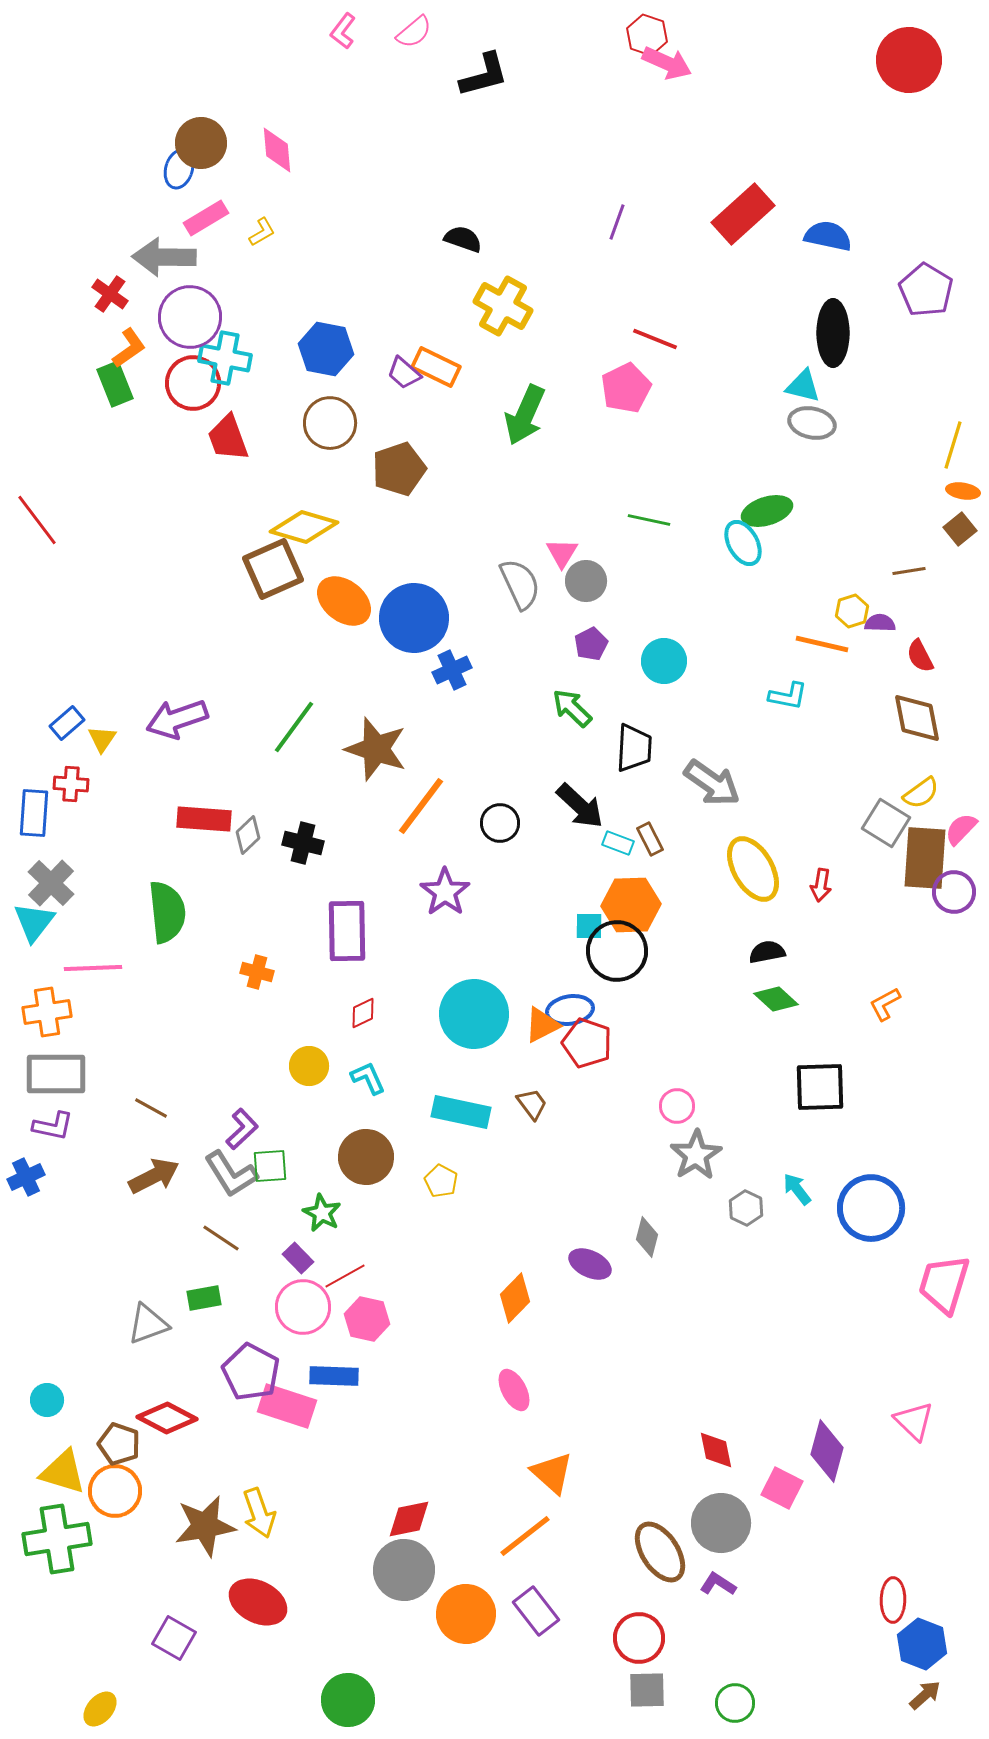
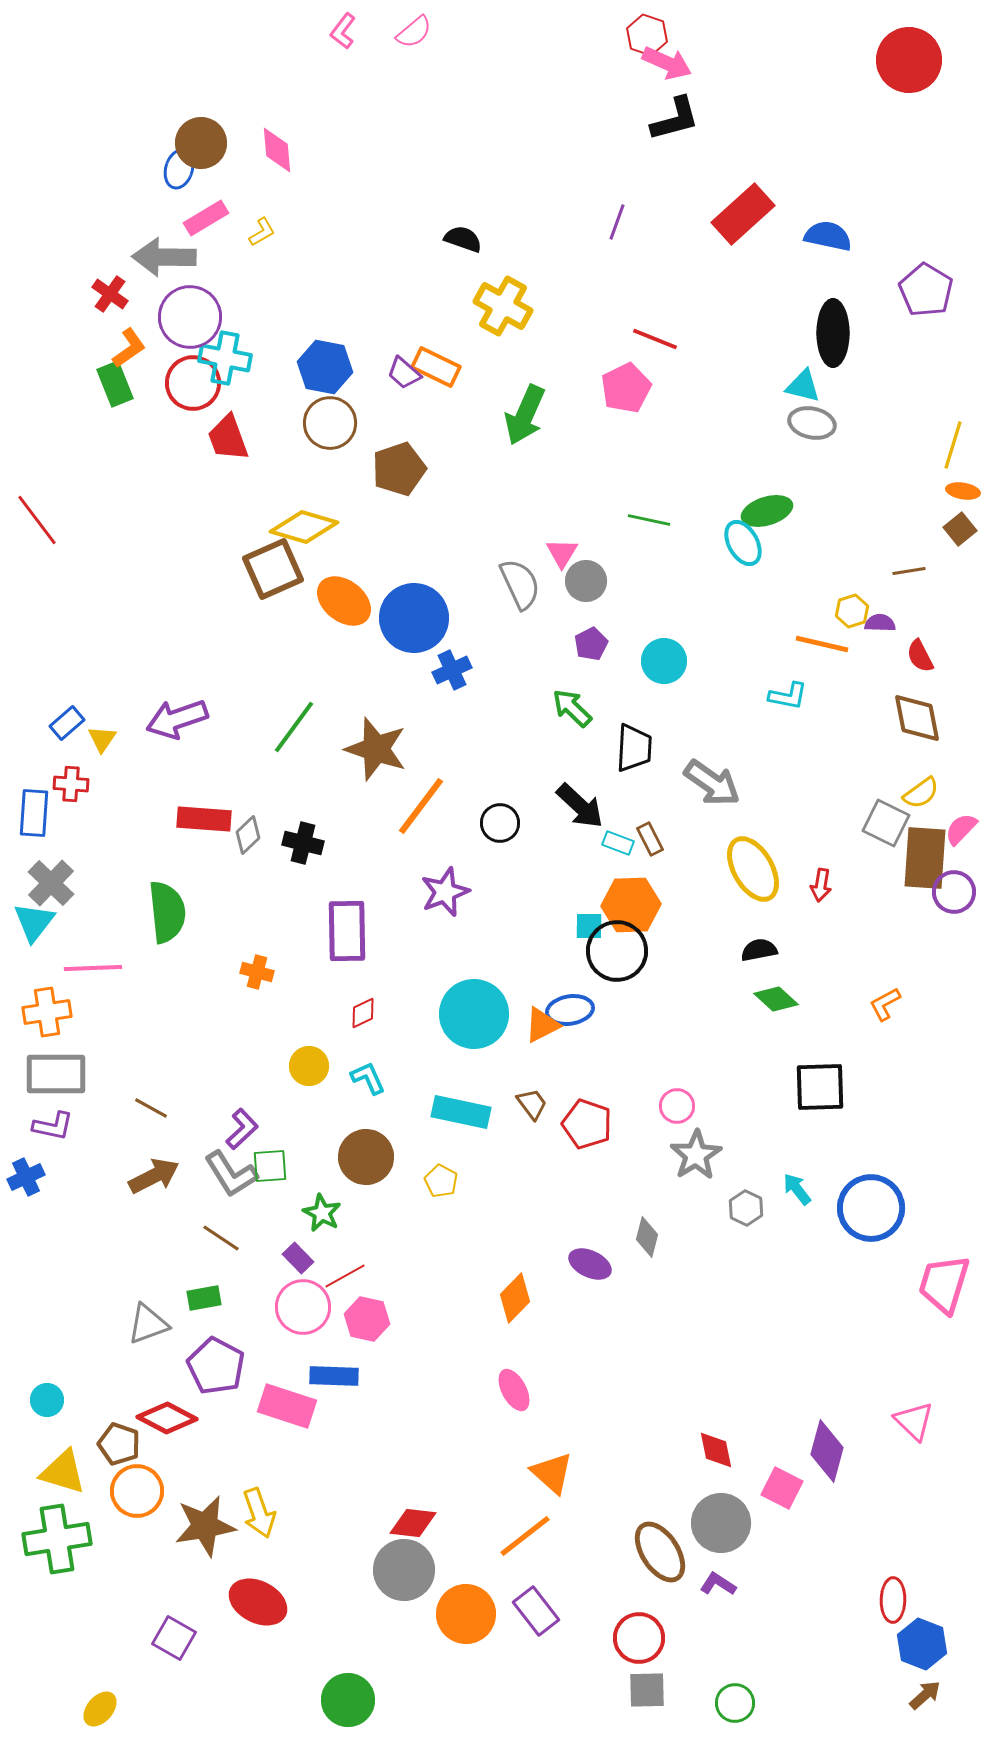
black L-shape at (484, 75): moved 191 px right, 44 px down
blue hexagon at (326, 349): moved 1 px left, 18 px down
gray square at (886, 823): rotated 6 degrees counterclockwise
purple star at (445, 892): rotated 15 degrees clockwise
black semicircle at (767, 952): moved 8 px left, 2 px up
red pentagon at (587, 1043): moved 81 px down
purple pentagon at (251, 1372): moved 35 px left, 6 px up
orange circle at (115, 1491): moved 22 px right
red diamond at (409, 1519): moved 4 px right, 4 px down; rotated 18 degrees clockwise
